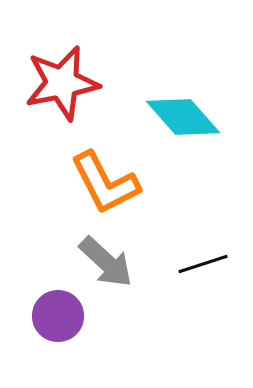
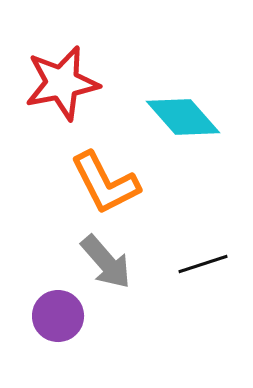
gray arrow: rotated 6 degrees clockwise
